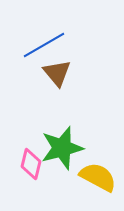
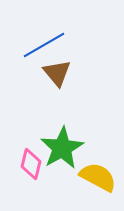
green star: rotated 15 degrees counterclockwise
